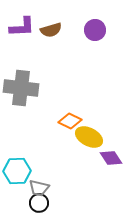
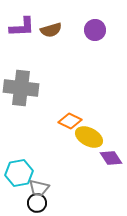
cyan hexagon: moved 2 px right, 2 px down; rotated 8 degrees counterclockwise
black circle: moved 2 px left
